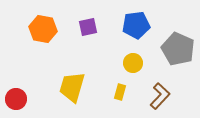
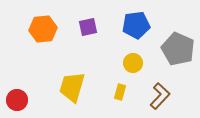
orange hexagon: rotated 16 degrees counterclockwise
red circle: moved 1 px right, 1 px down
